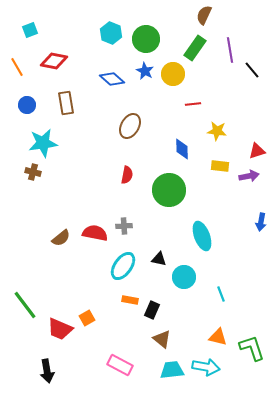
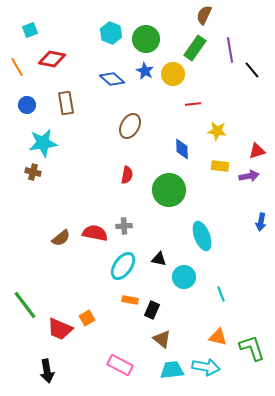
red diamond at (54, 61): moved 2 px left, 2 px up
